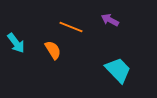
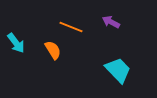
purple arrow: moved 1 px right, 2 px down
